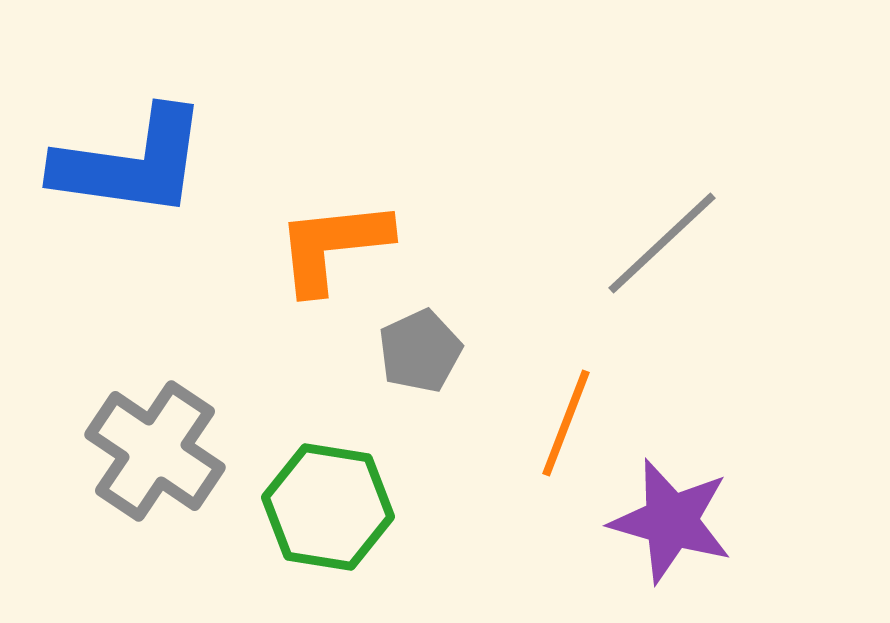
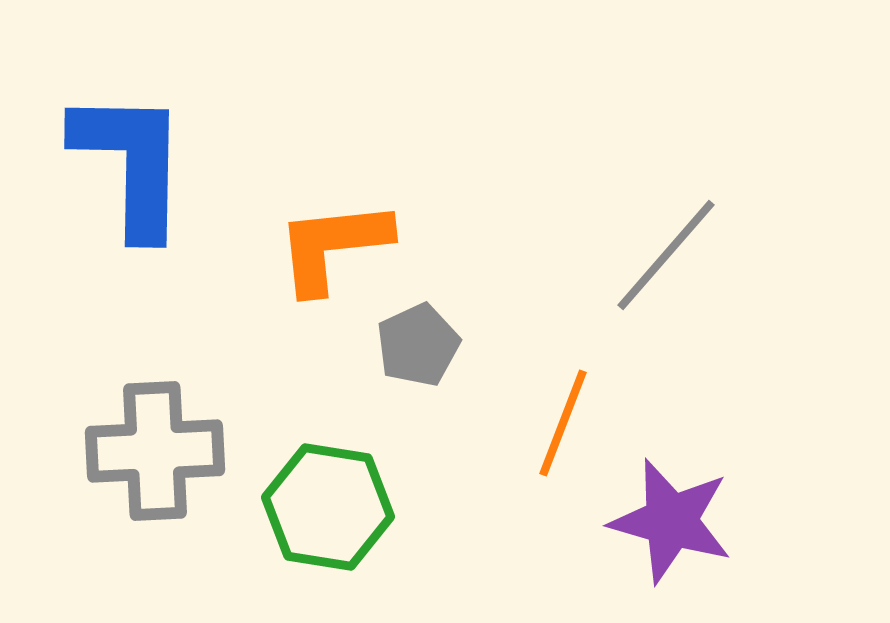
blue L-shape: rotated 97 degrees counterclockwise
gray line: moved 4 px right, 12 px down; rotated 6 degrees counterclockwise
gray pentagon: moved 2 px left, 6 px up
orange line: moved 3 px left
gray cross: rotated 37 degrees counterclockwise
